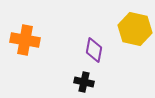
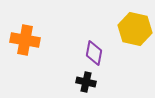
purple diamond: moved 3 px down
black cross: moved 2 px right
